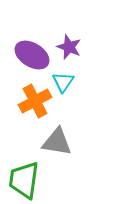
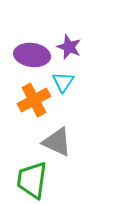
purple ellipse: rotated 24 degrees counterclockwise
orange cross: moved 1 px left, 1 px up
gray triangle: rotated 16 degrees clockwise
green trapezoid: moved 8 px right
